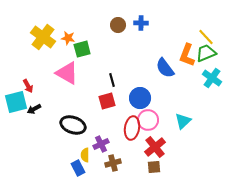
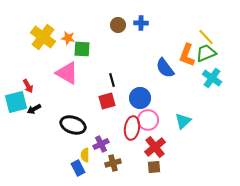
green square: rotated 18 degrees clockwise
